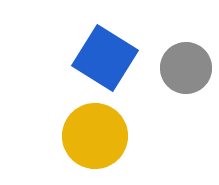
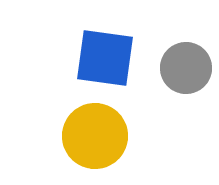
blue square: rotated 24 degrees counterclockwise
